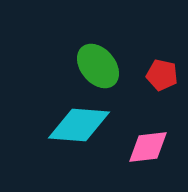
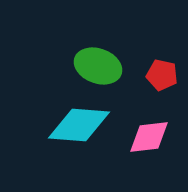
green ellipse: rotated 30 degrees counterclockwise
pink diamond: moved 1 px right, 10 px up
